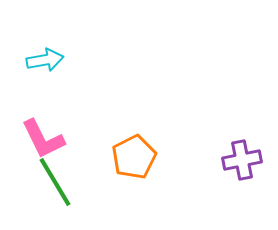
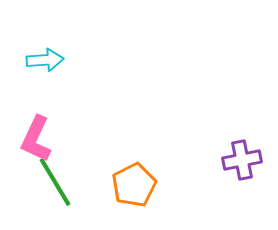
cyan arrow: rotated 6 degrees clockwise
pink L-shape: moved 7 px left; rotated 51 degrees clockwise
orange pentagon: moved 28 px down
